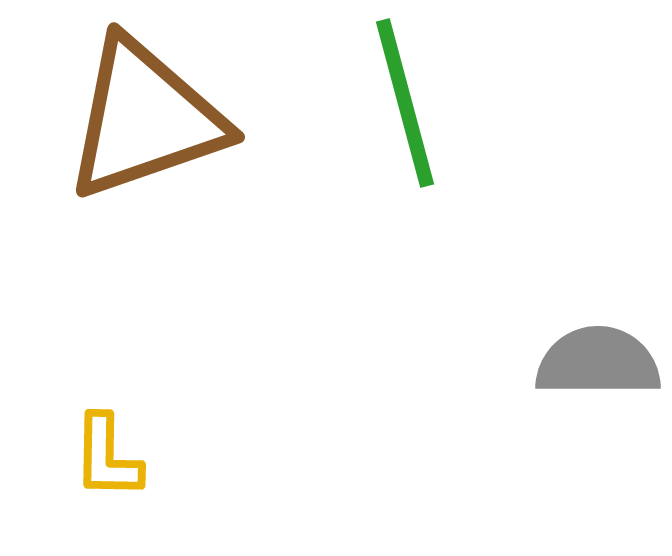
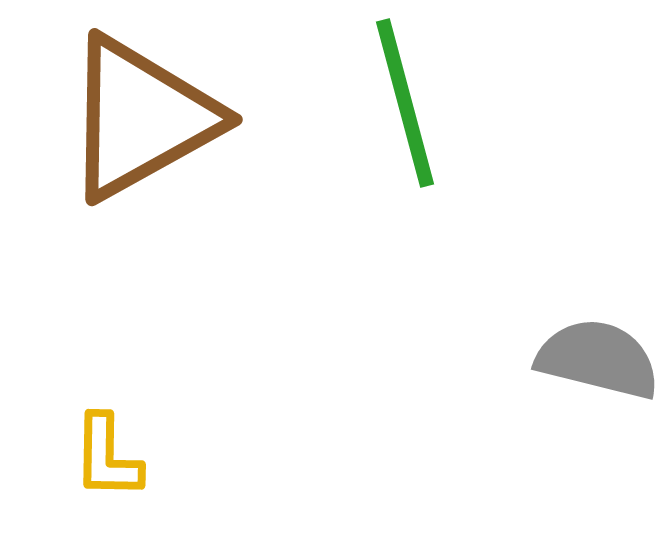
brown triangle: moved 4 px left, 1 px up; rotated 10 degrees counterclockwise
gray semicircle: moved 3 px up; rotated 14 degrees clockwise
